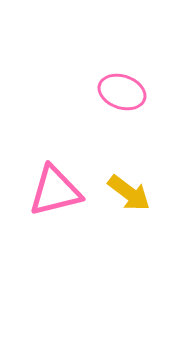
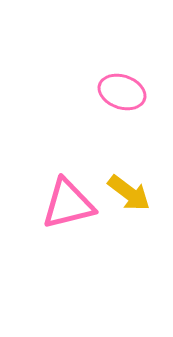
pink triangle: moved 13 px right, 13 px down
